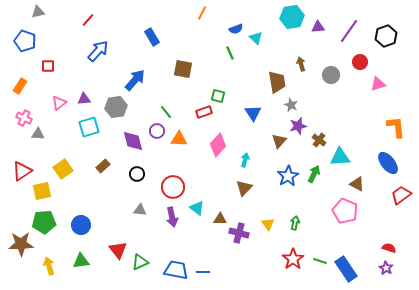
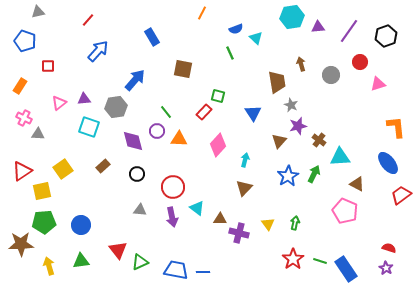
red rectangle at (204, 112): rotated 28 degrees counterclockwise
cyan square at (89, 127): rotated 35 degrees clockwise
